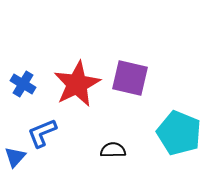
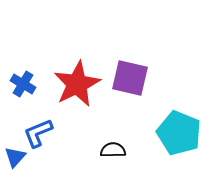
blue L-shape: moved 4 px left
